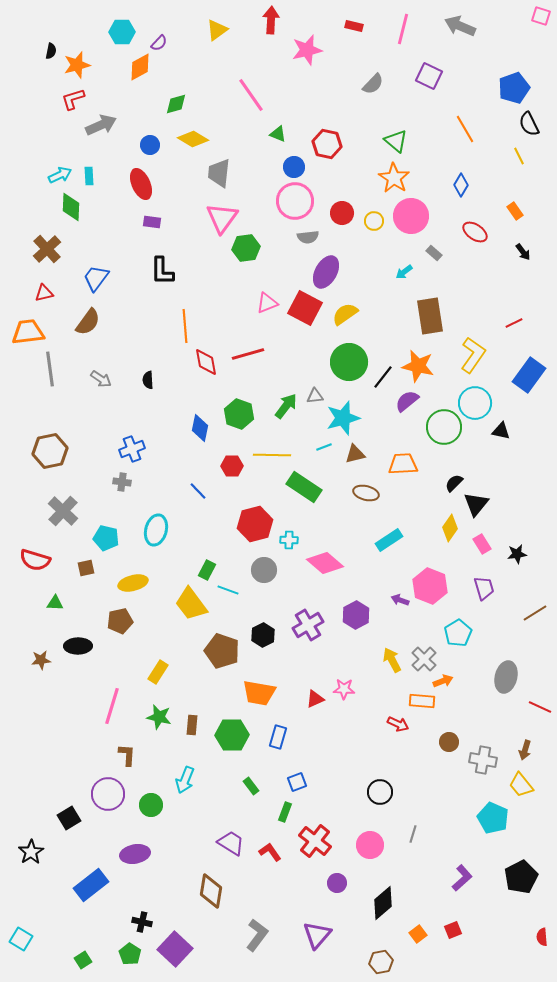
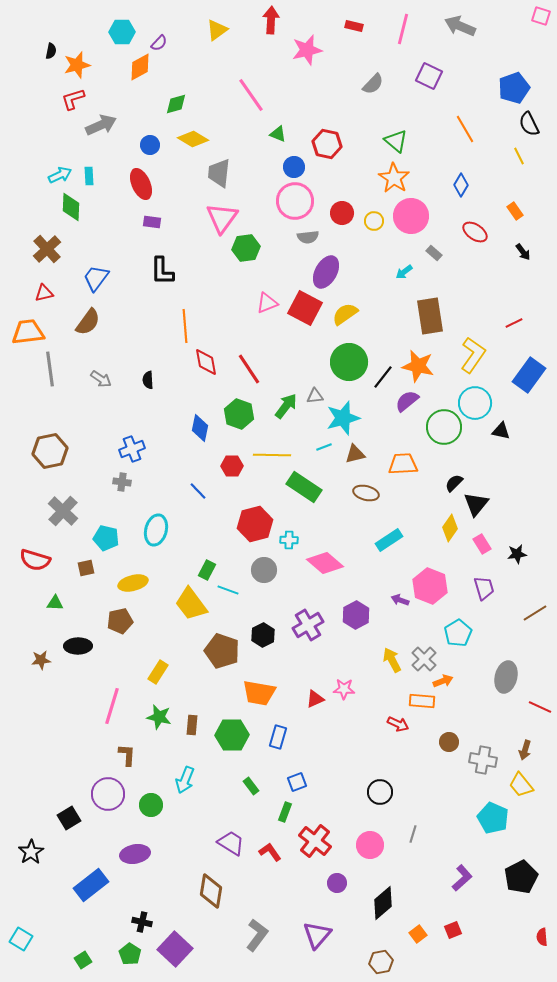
red line at (248, 354): moved 1 px right, 15 px down; rotated 72 degrees clockwise
